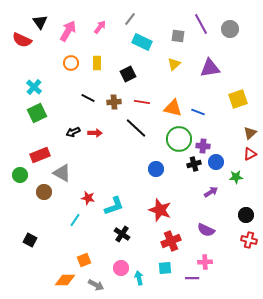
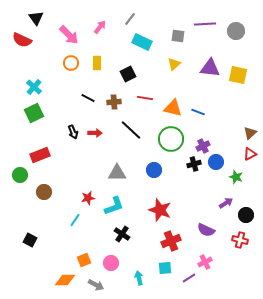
black triangle at (40, 22): moved 4 px left, 4 px up
purple line at (201, 24): moved 4 px right; rotated 65 degrees counterclockwise
gray circle at (230, 29): moved 6 px right, 2 px down
pink arrow at (68, 31): moved 1 px right, 4 px down; rotated 105 degrees clockwise
purple triangle at (210, 68): rotated 15 degrees clockwise
yellow square at (238, 99): moved 24 px up; rotated 30 degrees clockwise
red line at (142, 102): moved 3 px right, 4 px up
green square at (37, 113): moved 3 px left
black line at (136, 128): moved 5 px left, 2 px down
black arrow at (73, 132): rotated 88 degrees counterclockwise
green circle at (179, 139): moved 8 px left
purple cross at (203, 146): rotated 32 degrees counterclockwise
blue circle at (156, 169): moved 2 px left, 1 px down
gray triangle at (62, 173): moved 55 px right; rotated 30 degrees counterclockwise
green star at (236, 177): rotated 24 degrees clockwise
purple arrow at (211, 192): moved 15 px right, 11 px down
red star at (88, 198): rotated 24 degrees counterclockwise
red cross at (249, 240): moved 9 px left
pink cross at (205, 262): rotated 24 degrees counterclockwise
pink circle at (121, 268): moved 10 px left, 5 px up
purple line at (192, 278): moved 3 px left; rotated 32 degrees counterclockwise
